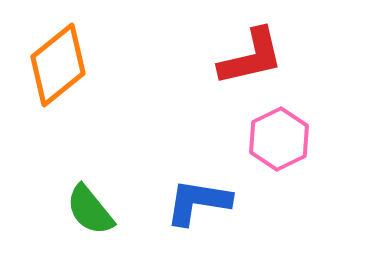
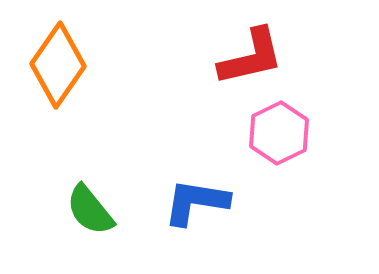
orange diamond: rotated 16 degrees counterclockwise
pink hexagon: moved 6 px up
blue L-shape: moved 2 px left
